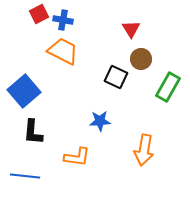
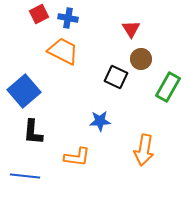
blue cross: moved 5 px right, 2 px up
